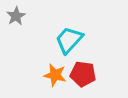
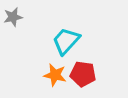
gray star: moved 3 px left, 1 px down; rotated 18 degrees clockwise
cyan trapezoid: moved 3 px left, 1 px down
